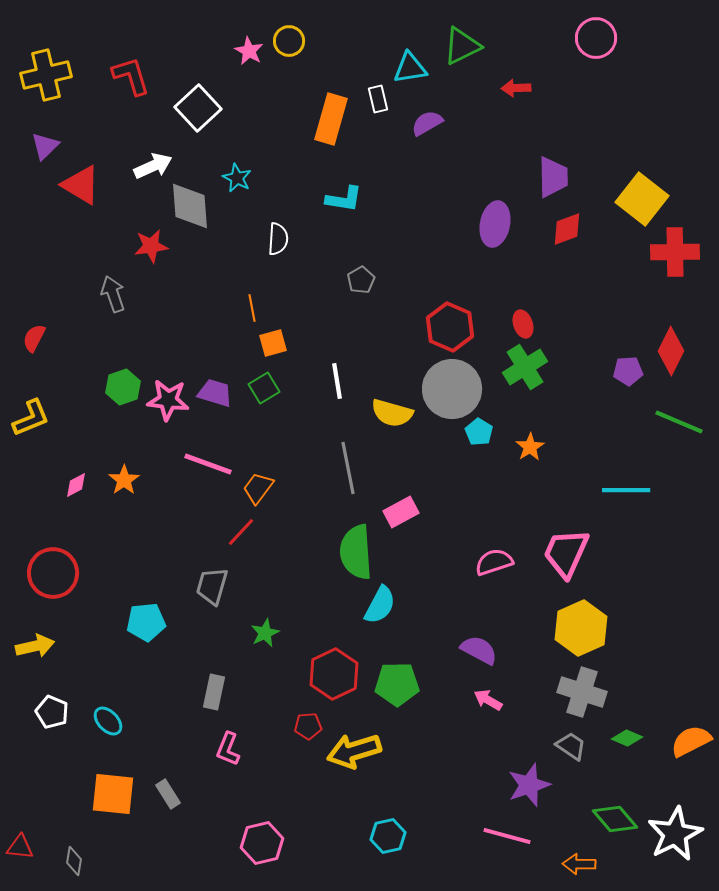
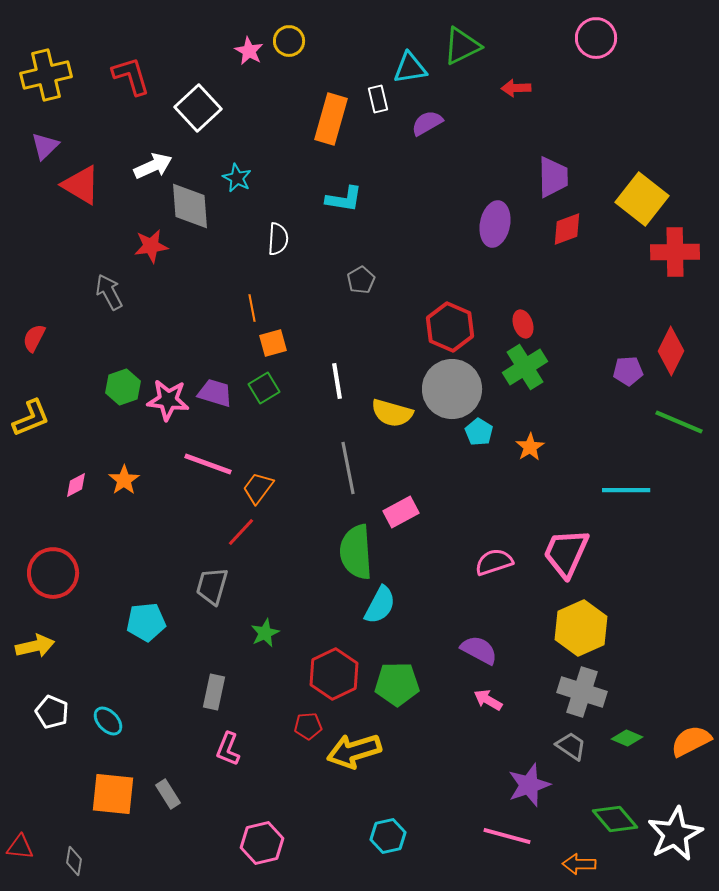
gray arrow at (113, 294): moved 4 px left, 2 px up; rotated 9 degrees counterclockwise
